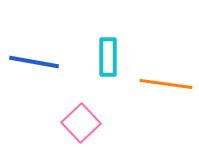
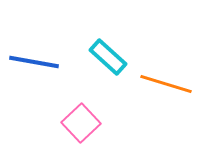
cyan rectangle: rotated 48 degrees counterclockwise
orange line: rotated 9 degrees clockwise
